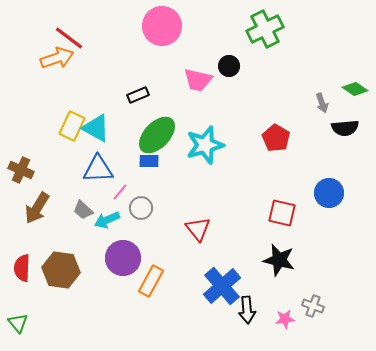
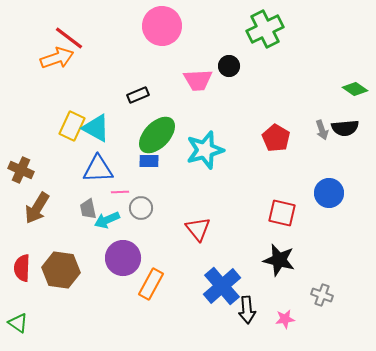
pink trapezoid: rotated 16 degrees counterclockwise
gray arrow: moved 27 px down
cyan star: moved 5 px down
pink line: rotated 48 degrees clockwise
gray trapezoid: moved 5 px right, 1 px up; rotated 35 degrees clockwise
orange rectangle: moved 3 px down
gray cross: moved 9 px right, 11 px up
green triangle: rotated 15 degrees counterclockwise
